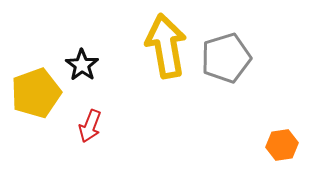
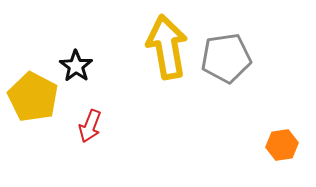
yellow arrow: moved 1 px right, 1 px down
gray pentagon: rotated 9 degrees clockwise
black star: moved 6 px left, 1 px down
yellow pentagon: moved 3 px left, 4 px down; rotated 24 degrees counterclockwise
